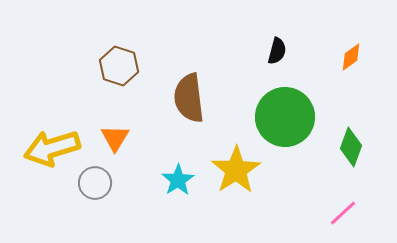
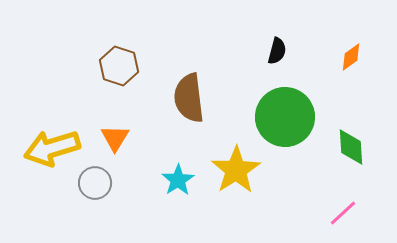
green diamond: rotated 24 degrees counterclockwise
